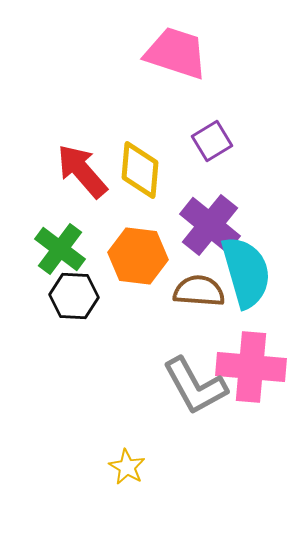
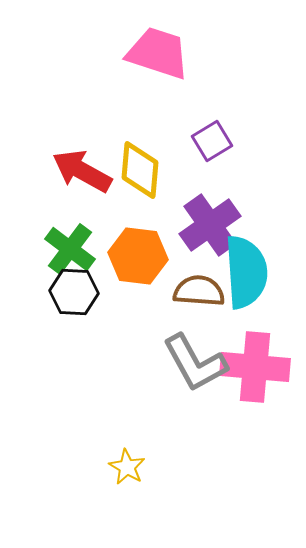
pink trapezoid: moved 18 px left
red arrow: rotated 20 degrees counterclockwise
purple cross: rotated 16 degrees clockwise
green cross: moved 10 px right
cyan semicircle: rotated 12 degrees clockwise
black hexagon: moved 4 px up
pink cross: moved 4 px right
gray L-shape: moved 23 px up
